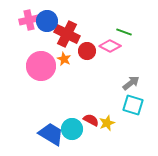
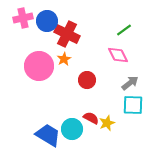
pink cross: moved 6 px left, 2 px up
green line: moved 2 px up; rotated 56 degrees counterclockwise
pink diamond: moved 8 px right, 9 px down; rotated 35 degrees clockwise
red circle: moved 29 px down
orange star: rotated 16 degrees clockwise
pink circle: moved 2 px left
gray arrow: moved 1 px left
cyan square: rotated 15 degrees counterclockwise
red semicircle: moved 2 px up
blue trapezoid: moved 3 px left, 1 px down
